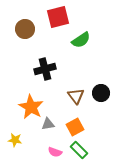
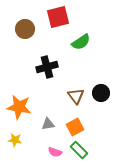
green semicircle: moved 2 px down
black cross: moved 2 px right, 2 px up
orange star: moved 12 px left; rotated 20 degrees counterclockwise
